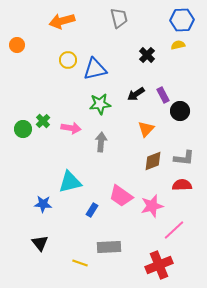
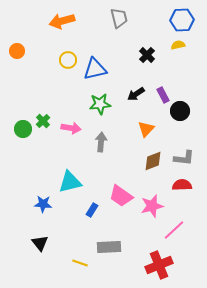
orange circle: moved 6 px down
